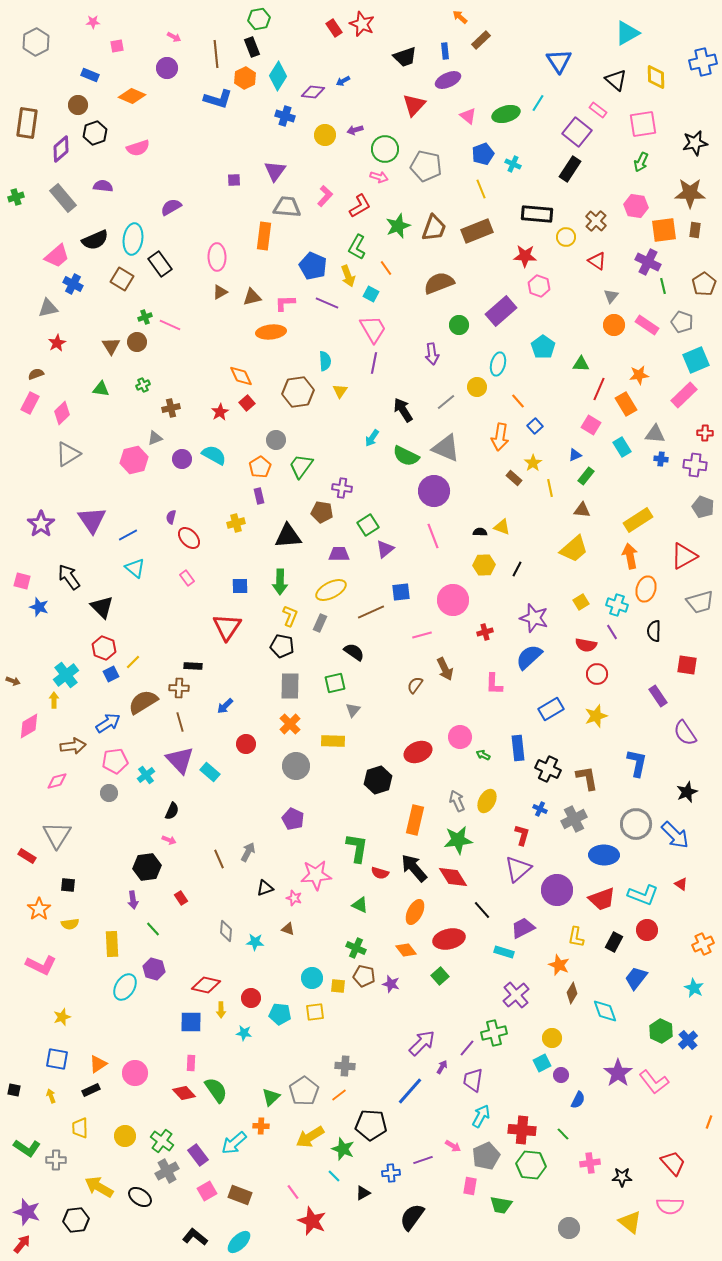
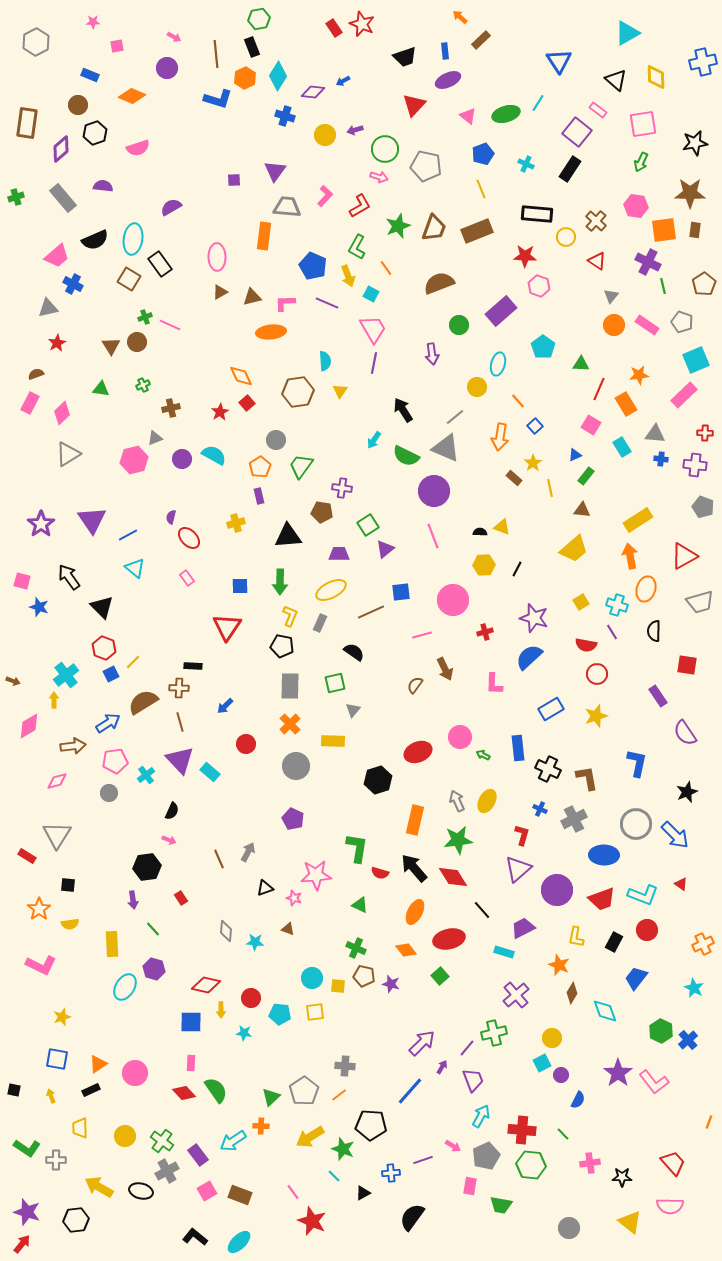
cyan cross at (513, 164): moved 13 px right
brown square at (122, 279): moved 7 px right
gray line at (446, 402): moved 9 px right, 15 px down
cyan arrow at (372, 438): moved 2 px right, 2 px down
purple trapezoid at (473, 1080): rotated 150 degrees clockwise
cyan arrow at (234, 1143): moved 1 px left, 2 px up; rotated 8 degrees clockwise
black ellipse at (140, 1197): moved 1 px right, 6 px up; rotated 20 degrees counterclockwise
